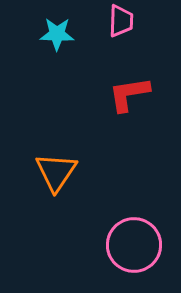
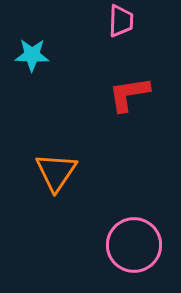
cyan star: moved 25 px left, 21 px down
